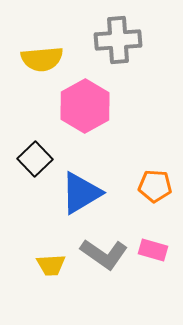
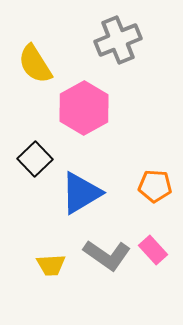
gray cross: rotated 18 degrees counterclockwise
yellow semicircle: moved 7 px left, 5 px down; rotated 63 degrees clockwise
pink hexagon: moved 1 px left, 2 px down
pink rectangle: rotated 32 degrees clockwise
gray L-shape: moved 3 px right, 1 px down
